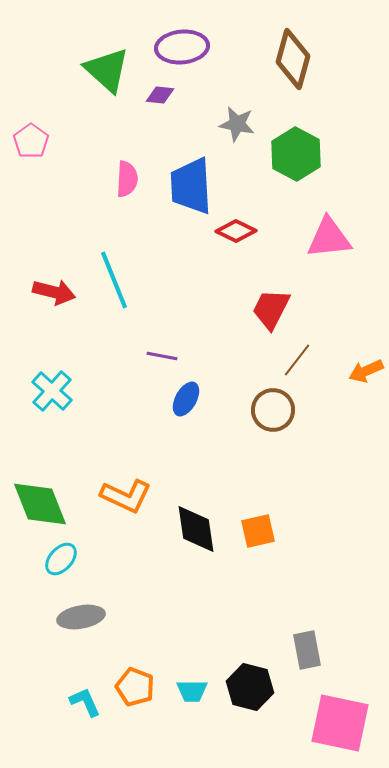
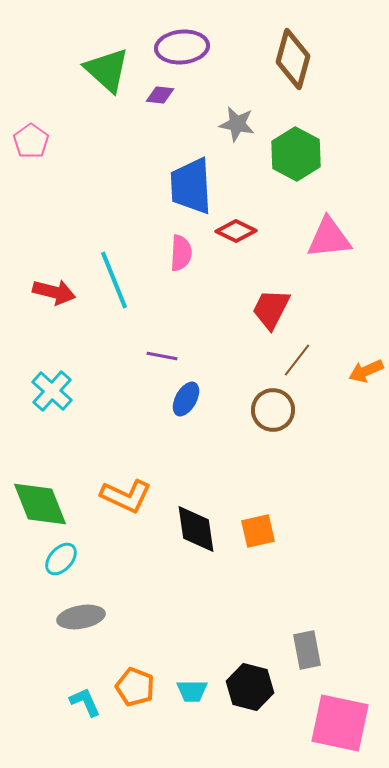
pink semicircle: moved 54 px right, 74 px down
